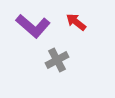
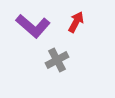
red arrow: rotated 80 degrees clockwise
